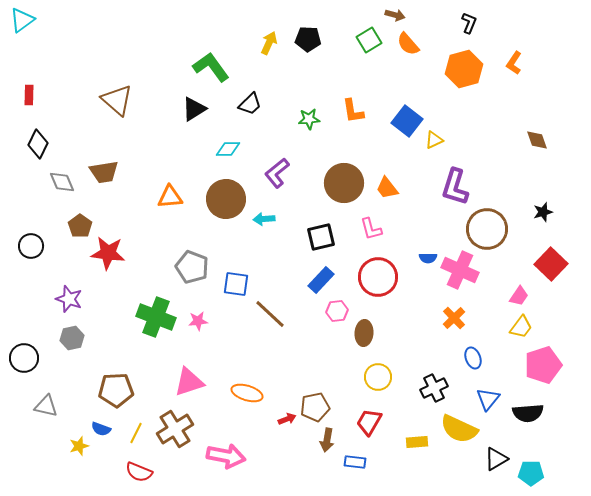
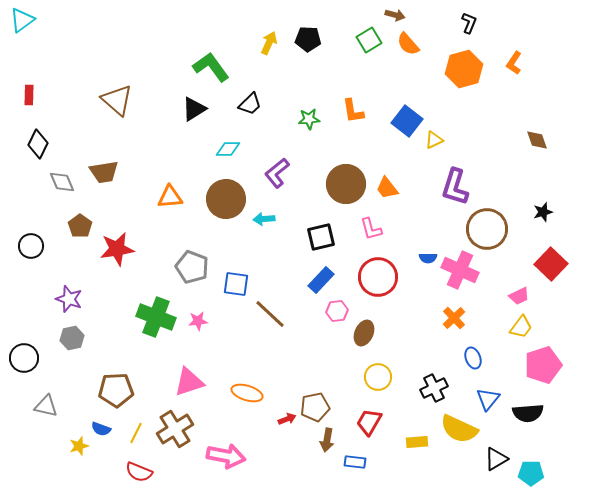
brown circle at (344, 183): moved 2 px right, 1 px down
red star at (108, 253): moved 9 px right, 4 px up; rotated 16 degrees counterclockwise
pink trapezoid at (519, 296): rotated 30 degrees clockwise
brown ellipse at (364, 333): rotated 20 degrees clockwise
